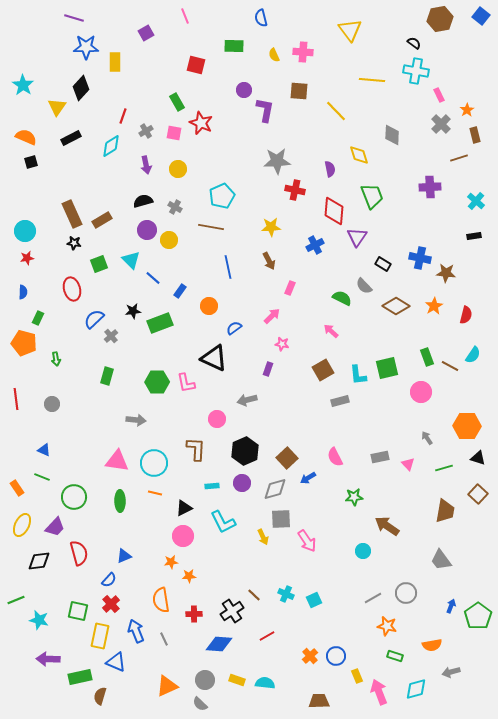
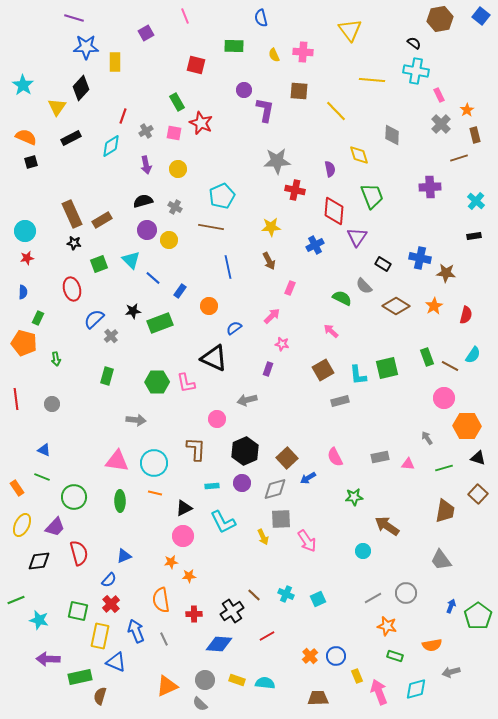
pink circle at (421, 392): moved 23 px right, 6 px down
pink triangle at (408, 464): rotated 40 degrees counterclockwise
cyan square at (314, 600): moved 4 px right, 1 px up
brown trapezoid at (319, 701): moved 1 px left, 3 px up
